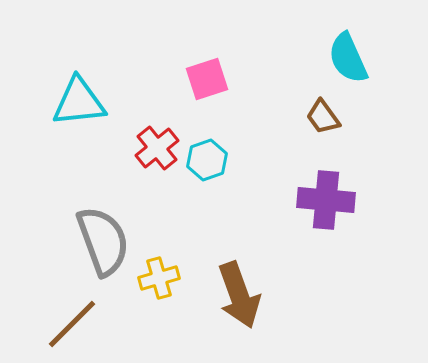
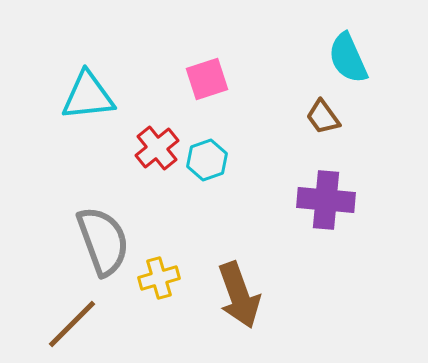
cyan triangle: moved 9 px right, 6 px up
